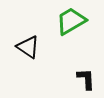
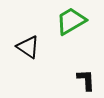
black L-shape: moved 1 px down
